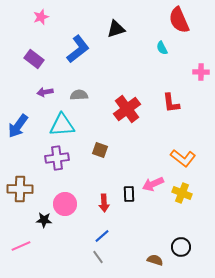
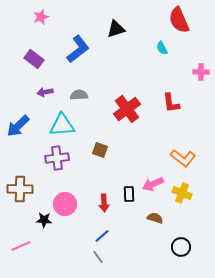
blue arrow: rotated 10 degrees clockwise
brown semicircle: moved 42 px up
